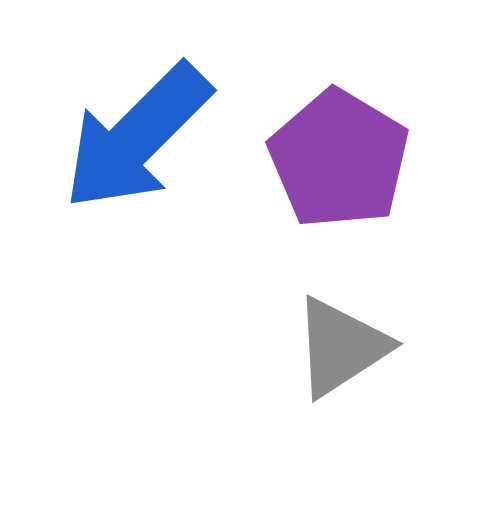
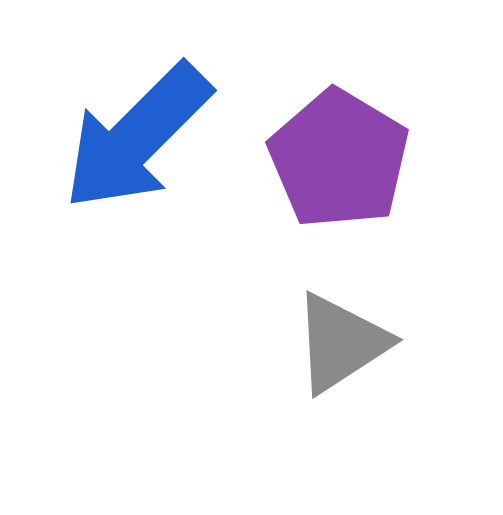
gray triangle: moved 4 px up
